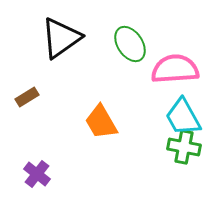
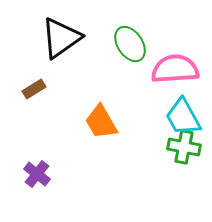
brown rectangle: moved 7 px right, 8 px up
